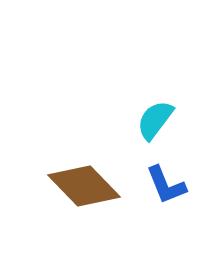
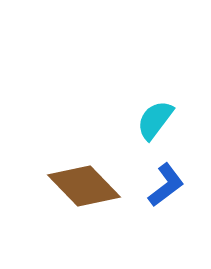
blue L-shape: rotated 105 degrees counterclockwise
